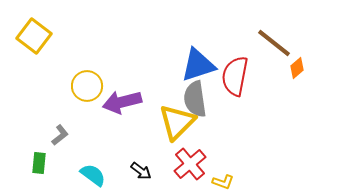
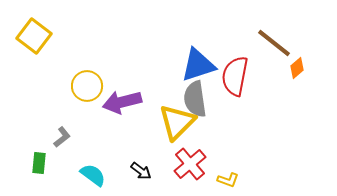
gray L-shape: moved 2 px right, 2 px down
yellow L-shape: moved 5 px right, 2 px up
